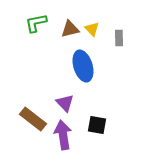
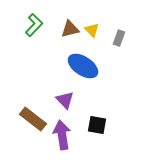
green L-shape: moved 2 px left, 2 px down; rotated 145 degrees clockwise
yellow triangle: moved 1 px down
gray rectangle: rotated 21 degrees clockwise
blue ellipse: rotated 40 degrees counterclockwise
purple triangle: moved 3 px up
purple arrow: moved 1 px left
